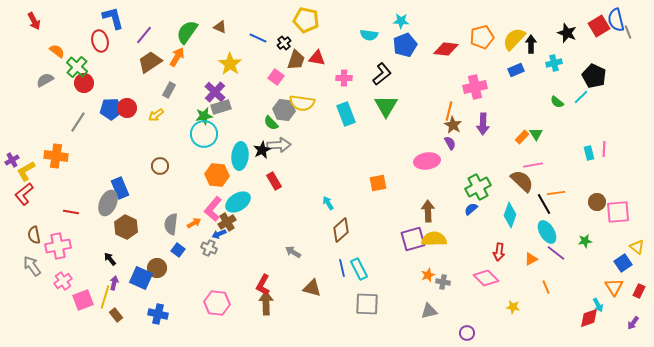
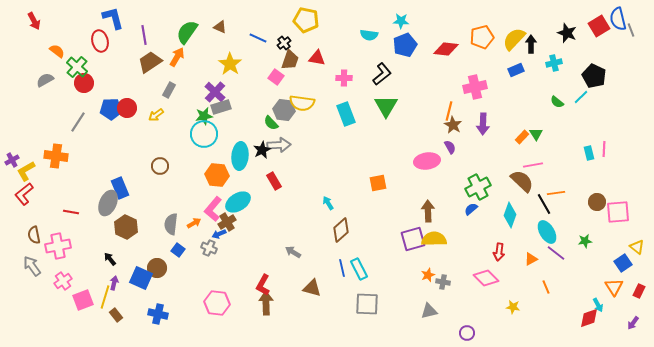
blue semicircle at (616, 20): moved 2 px right, 1 px up
gray line at (628, 32): moved 3 px right, 2 px up
purple line at (144, 35): rotated 48 degrees counterclockwise
brown trapezoid at (296, 60): moved 6 px left
purple semicircle at (450, 143): moved 4 px down
